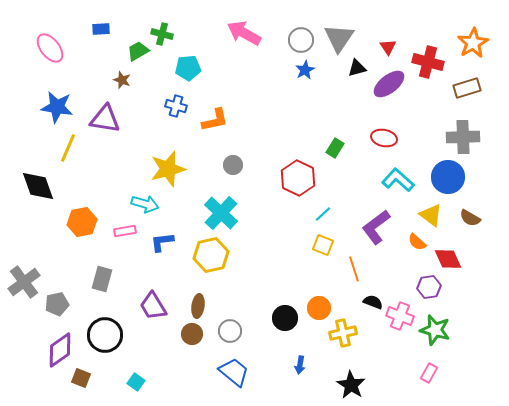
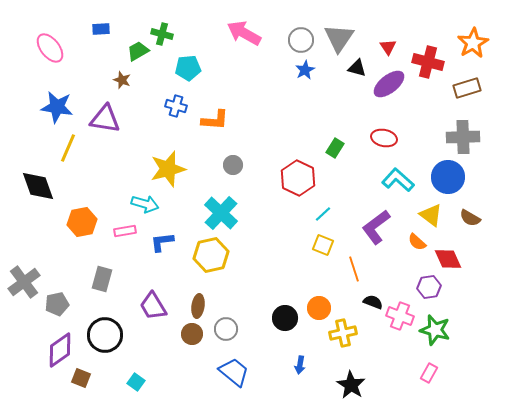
black triangle at (357, 68): rotated 30 degrees clockwise
orange L-shape at (215, 120): rotated 16 degrees clockwise
gray circle at (230, 331): moved 4 px left, 2 px up
